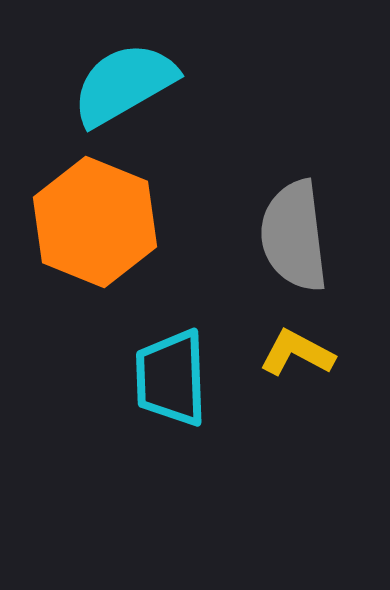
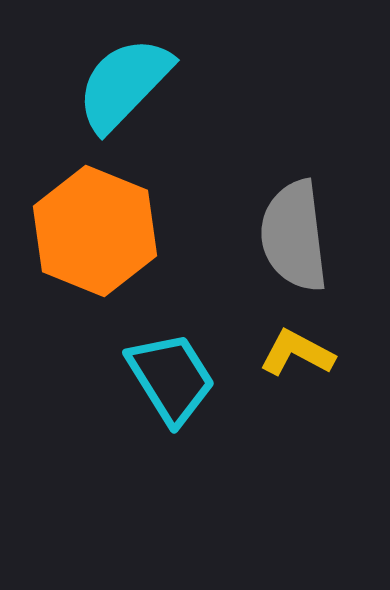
cyan semicircle: rotated 16 degrees counterclockwise
orange hexagon: moved 9 px down
cyan trapezoid: rotated 150 degrees clockwise
